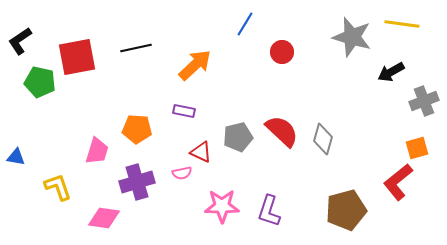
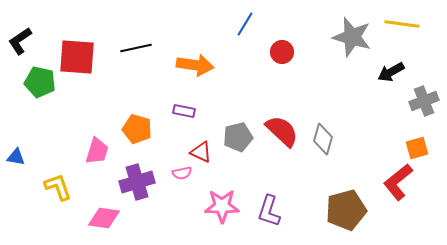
red square: rotated 15 degrees clockwise
orange arrow: rotated 51 degrees clockwise
orange pentagon: rotated 12 degrees clockwise
